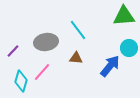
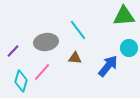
brown triangle: moved 1 px left
blue arrow: moved 2 px left
